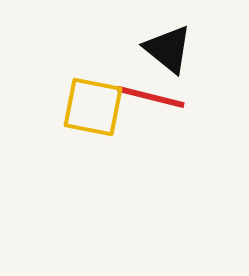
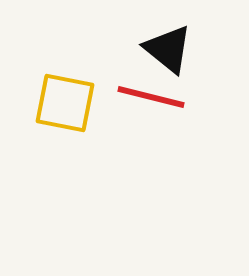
yellow square: moved 28 px left, 4 px up
